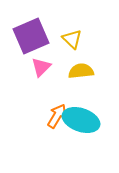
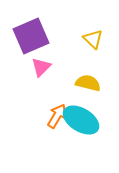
yellow triangle: moved 21 px right
yellow semicircle: moved 7 px right, 12 px down; rotated 20 degrees clockwise
cyan ellipse: rotated 12 degrees clockwise
